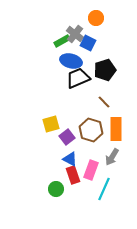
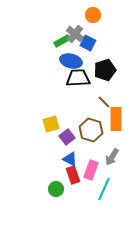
orange circle: moved 3 px left, 3 px up
black trapezoid: rotated 20 degrees clockwise
orange rectangle: moved 10 px up
